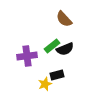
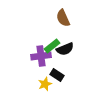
brown semicircle: moved 1 px left, 1 px up; rotated 18 degrees clockwise
purple cross: moved 14 px right
black rectangle: rotated 48 degrees clockwise
